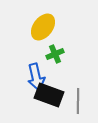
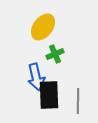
black rectangle: rotated 68 degrees clockwise
